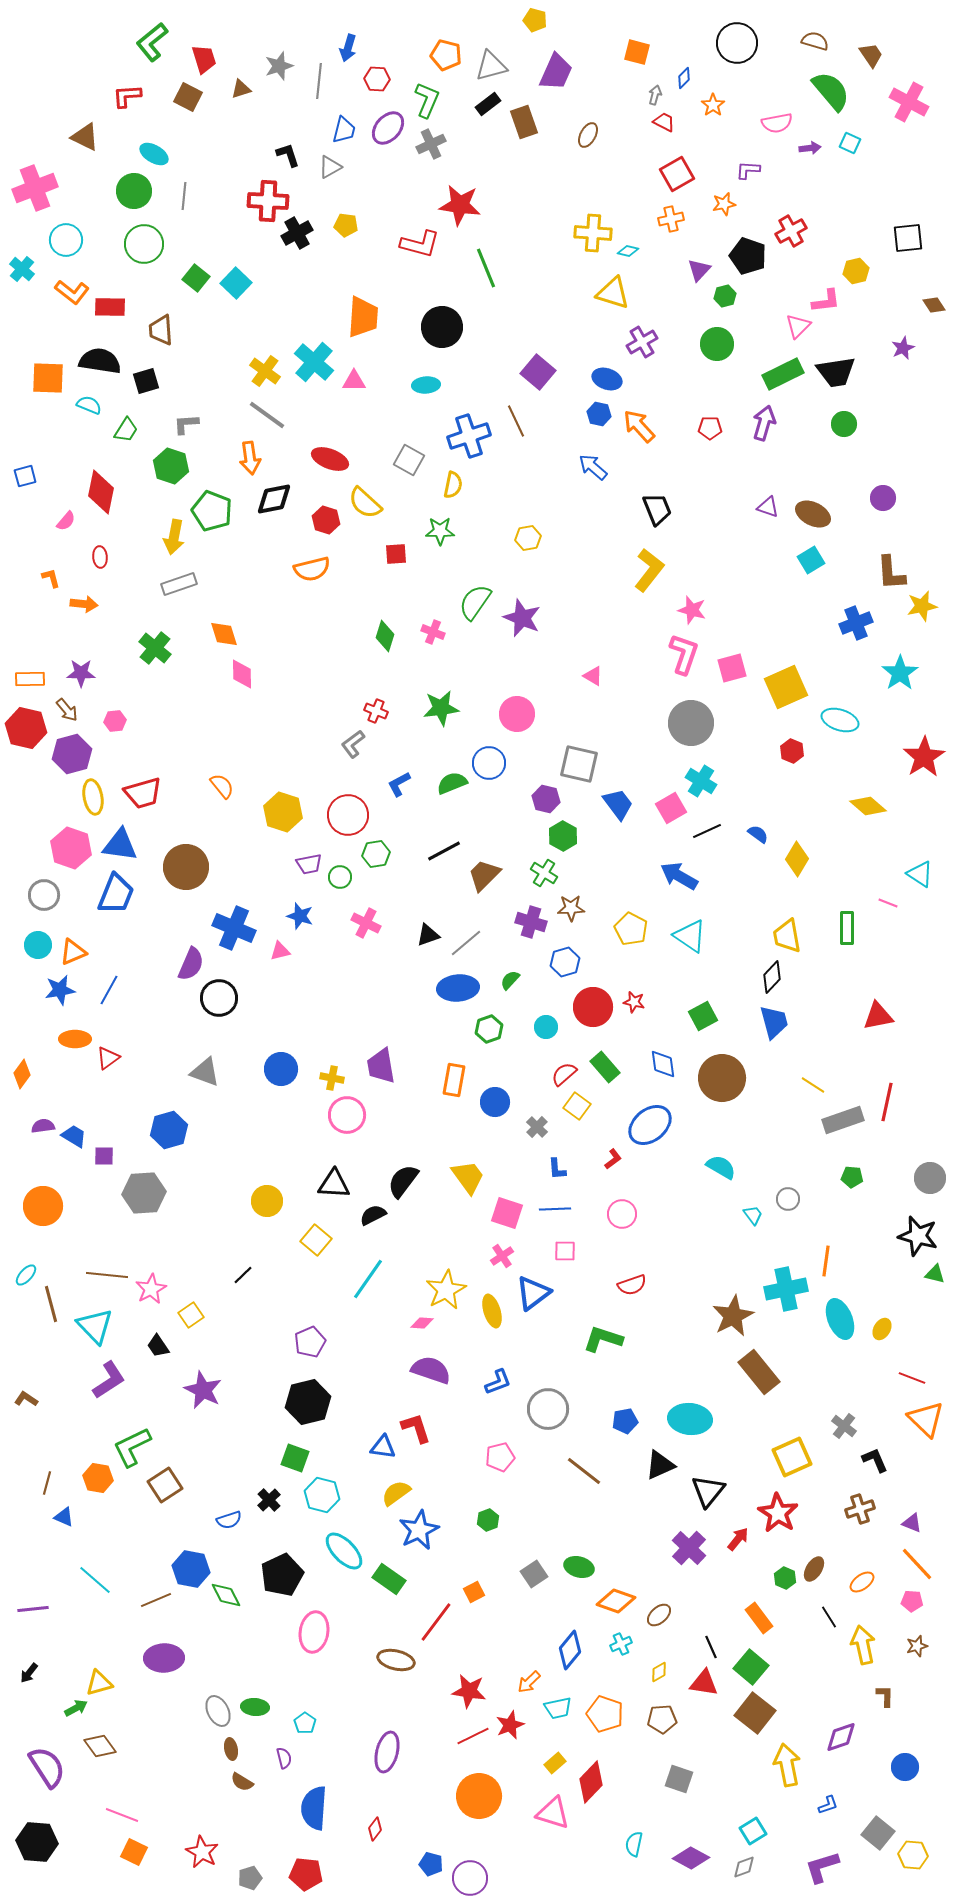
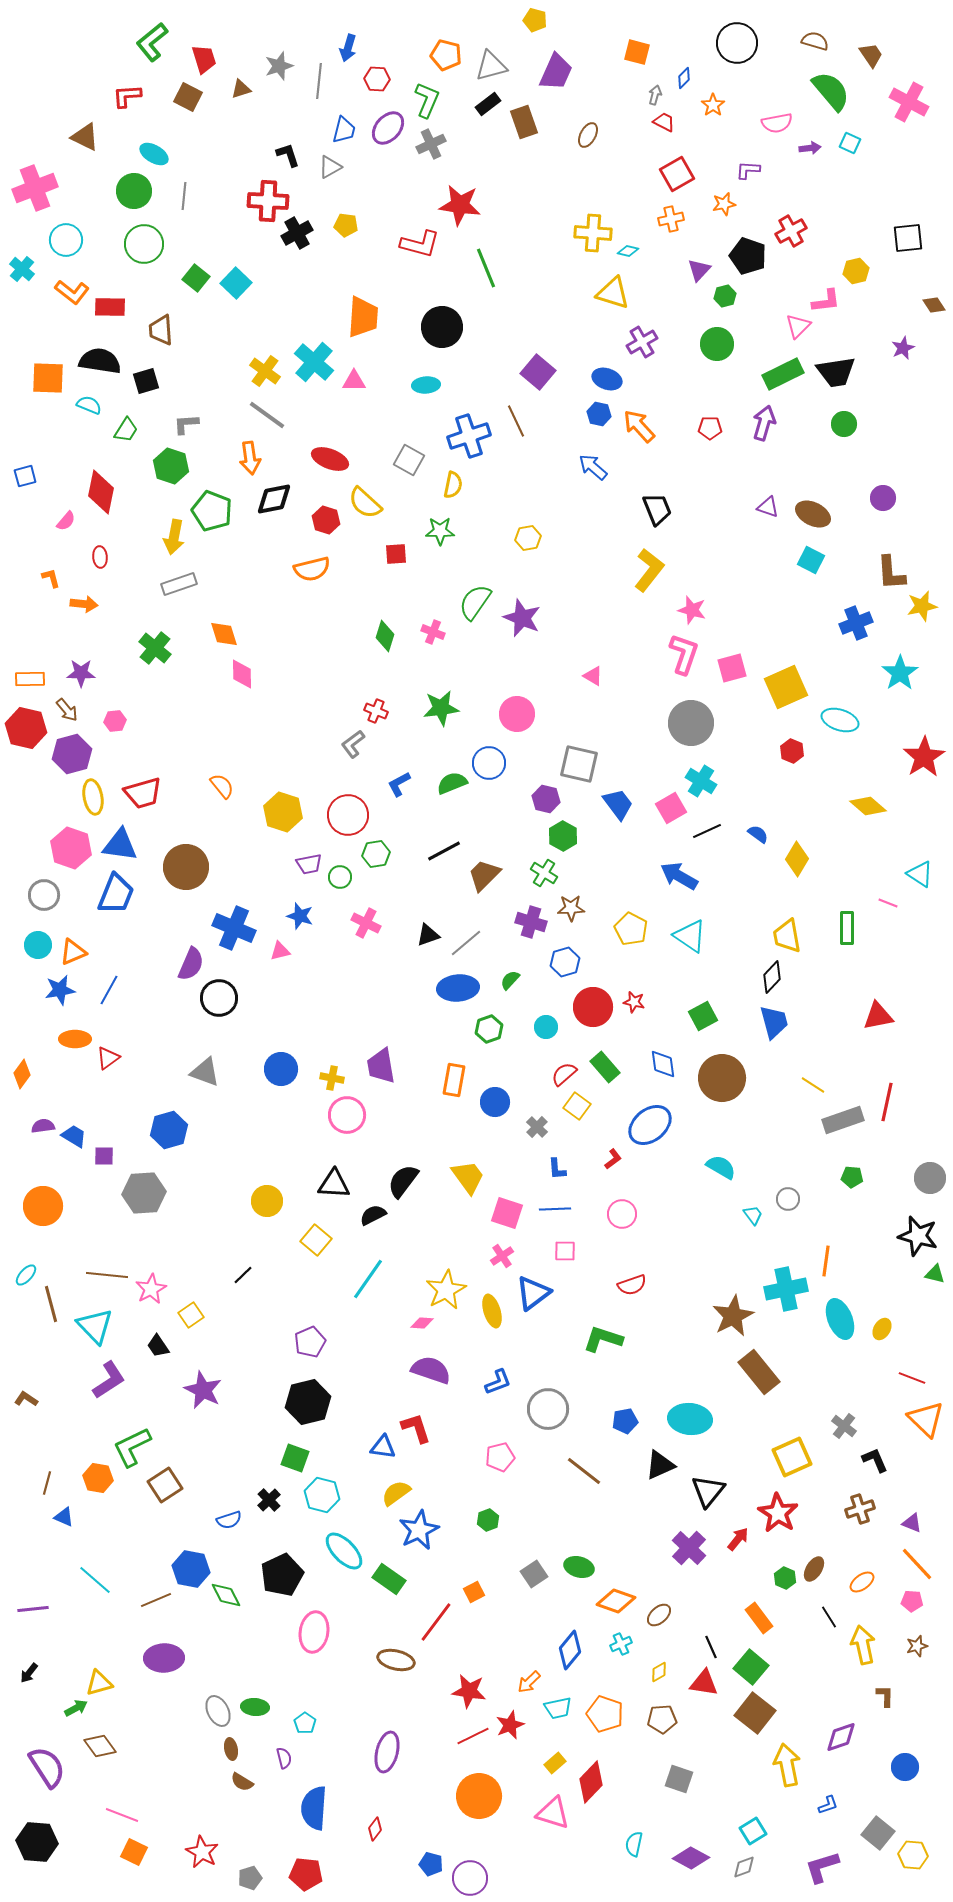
cyan square at (811, 560): rotated 32 degrees counterclockwise
